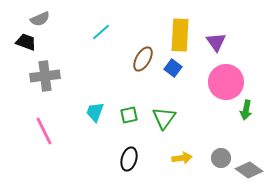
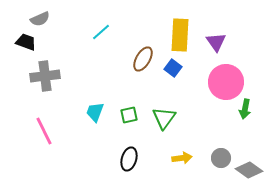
green arrow: moved 1 px left, 1 px up
